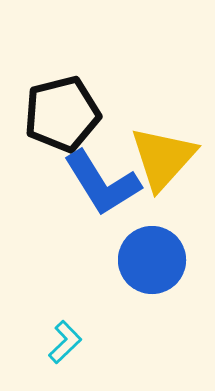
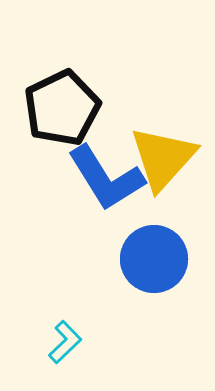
black pentagon: moved 6 px up; rotated 12 degrees counterclockwise
blue L-shape: moved 4 px right, 5 px up
blue circle: moved 2 px right, 1 px up
